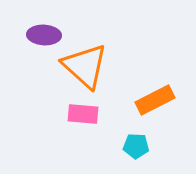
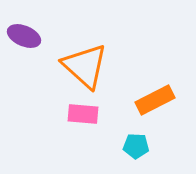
purple ellipse: moved 20 px left, 1 px down; rotated 20 degrees clockwise
